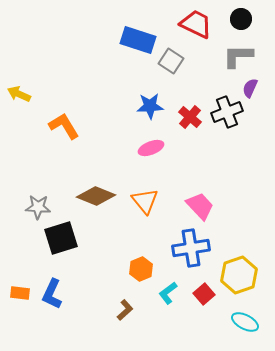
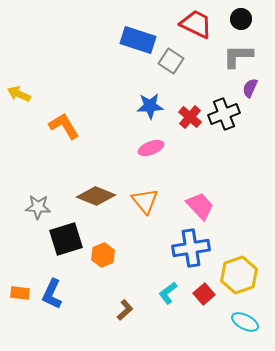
black cross: moved 3 px left, 2 px down
black square: moved 5 px right, 1 px down
orange hexagon: moved 38 px left, 14 px up
